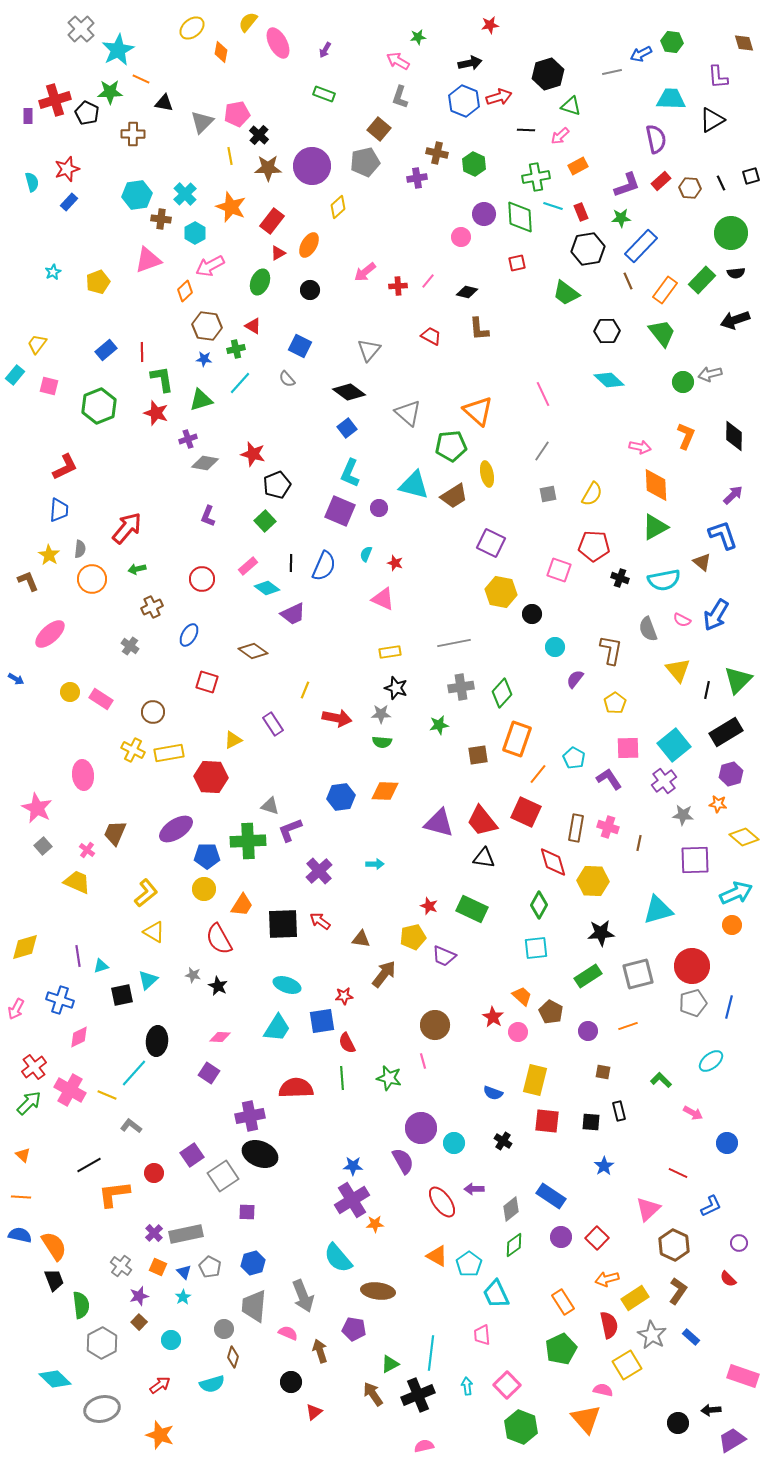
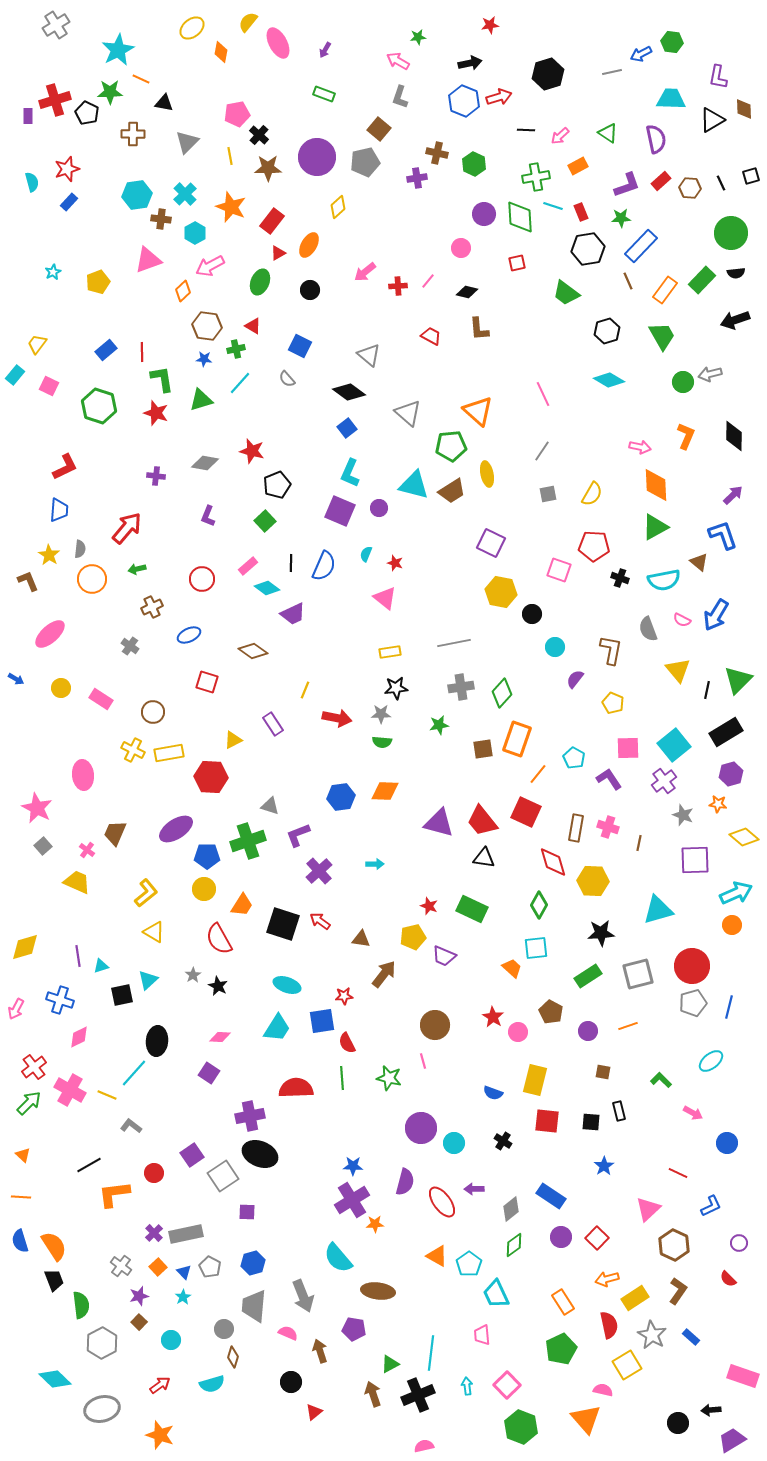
gray cross at (81, 29): moved 25 px left, 4 px up; rotated 12 degrees clockwise
brown diamond at (744, 43): moved 66 px down; rotated 15 degrees clockwise
purple L-shape at (718, 77): rotated 15 degrees clockwise
green triangle at (571, 106): moved 37 px right, 27 px down; rotated 15 degrees clockwise
gray triangle at (202, 122): moved 15 px left, 20 px down
purple circle at (312, 166): moved 5 px right, 9 px up
pink circle at (461, 237): moved 11 px down
orange diamond at (185, 291): moved 2 px left
black hexagon at (607, 331): rotated 15 degrees counterclockwise
green trapezoid at (662, 333): moved 3 px down; rotated 8 degrees clockwise
gray triangle at (369, 350): moved 5 px down; rotated 30 degrees counterclockwise
cyan diamond at (609, 380): rotated 12 degrees counterclockwise
pink square at (49, 386): rotated 12 degrees clockwise
green hexagon at (99, 406): rotated 20 degrees counterclockwise
purple cross at (188, 439): moved 32 px left, 37 px down; rotated 24 degrees clockwise
red star at (253, 454): moved 1 px left, 3 px up
brown trapezoid at (454, 496): moved 2 px left, 5 px up
brown triangle at (702, 562): moved 3 px left
pink triangle at (383, 599): moved 2 px right, 1 px up; rotated 15 degrees clockwise
blue ellipse at (189, 635): rotated 35 degrees clockwise
black star at (396, 688): rotated 25 degrees counterclockwise
yellow circle at (70, 692): moved 9 px left, 4 px up
yellow pentagon at (615, 703): moved 2 px left; rotated 15 degrees counterclockwise
brown square at (478, 755): moved 5 px right, 6 px up
gray star at (683, 815): rotated 15 degrees clockwise
purple L-shape at (290, 830): moved 8 px right, 5 px down
green cross at (248, 841): rotated 16 degrees counterclockwise
black square at (283, 924): rotated 20 degrees clockwise
gray star at (193, 975): rotated 28 degrees clockwise
orange trapezoid at (522, 996): moved 10 px left, 28 px up
purple semicircle at (403, 1161): moved 2 px right, 21 px down; rotated 44 degrees clockwise
blue semicircle at (20, 1235): moved 6 px down; rotated 120 degrees counterclockwise
orange square at (158, 1267): rotated 24 degrees clockwise
brown arrow at (373, 1394): rotated 15 degrees clockwise
